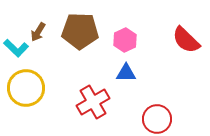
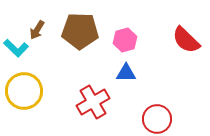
brown arrow: moved 1 px left, 2 px up
pink hexagon: rotated 10 degrees clockwise
yellow circle: moved 2 px left, 3 px down
